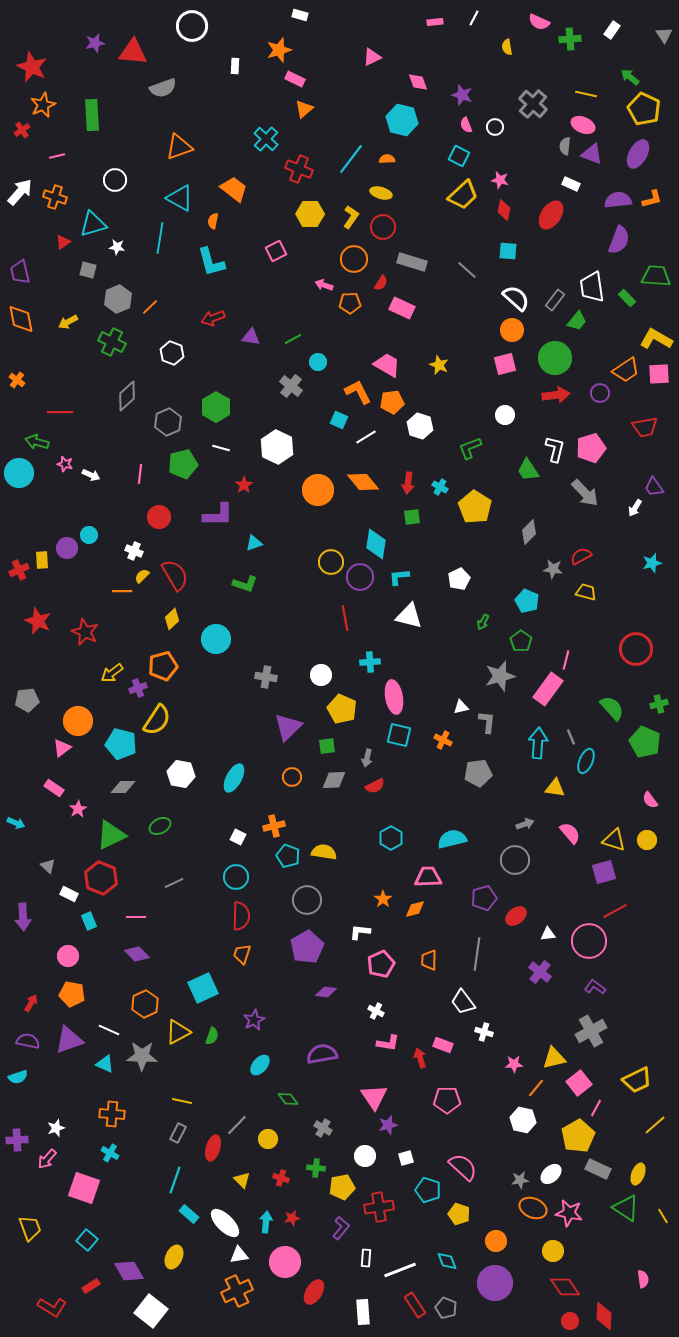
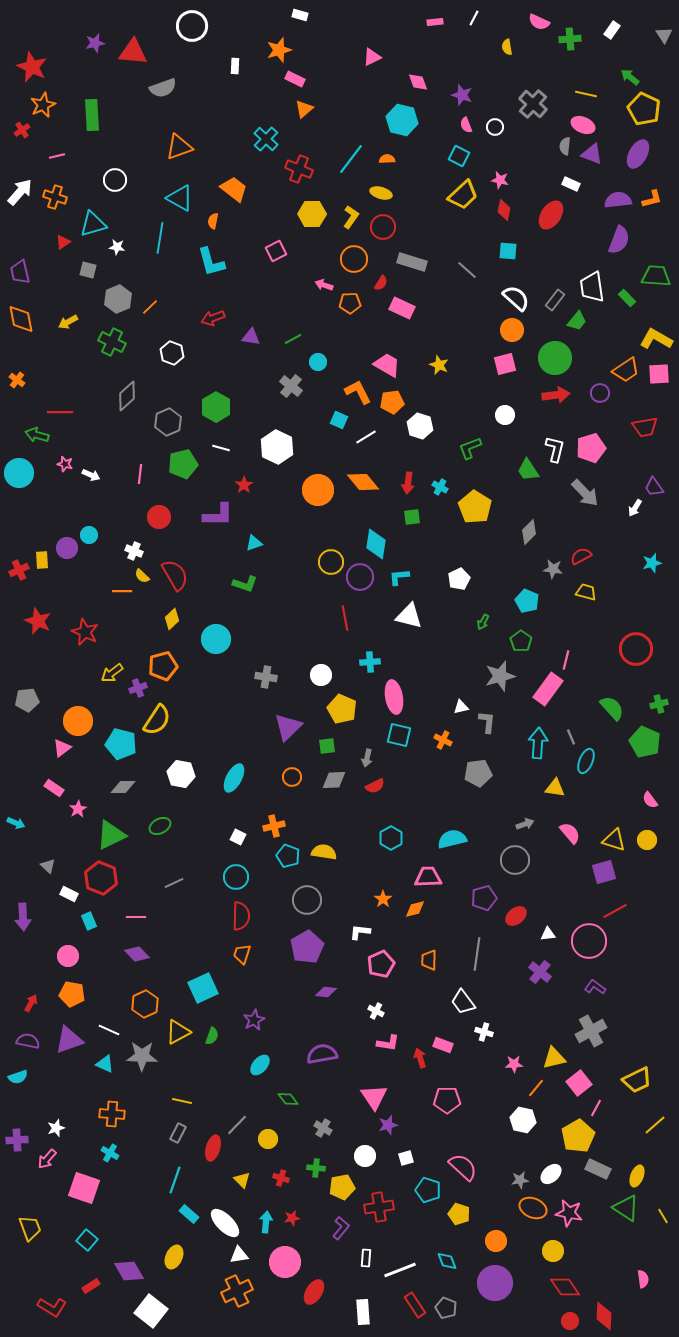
yellow hexagon at (310, 214): moved 2 px right
green arrow at (37, 442): moved 7 px up
yellow semicircle at (142, 576): rotated 91 degrees counterclockwise
yellow ellipse at (638, 1174): moved 1 px left, 2 px down
